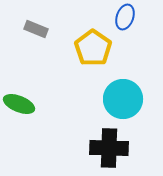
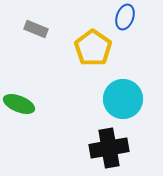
black cross: rotated 12 degrees counterclockwise
